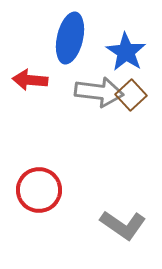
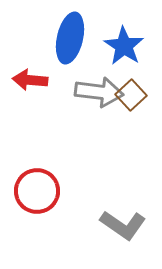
blue star: moved 2 px left, 6 px up
red circle: moved 2 px left, 1 px down
